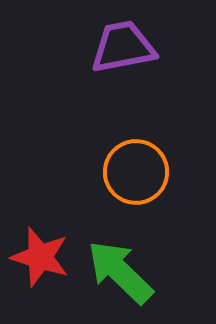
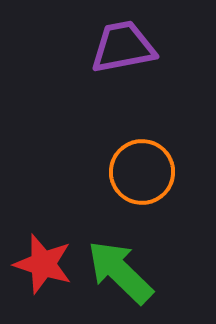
orange circle: moved 6 px right
red star: moved 3 px right, 7 px down
